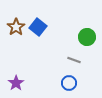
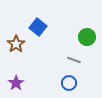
brown star: moved 17 px down
